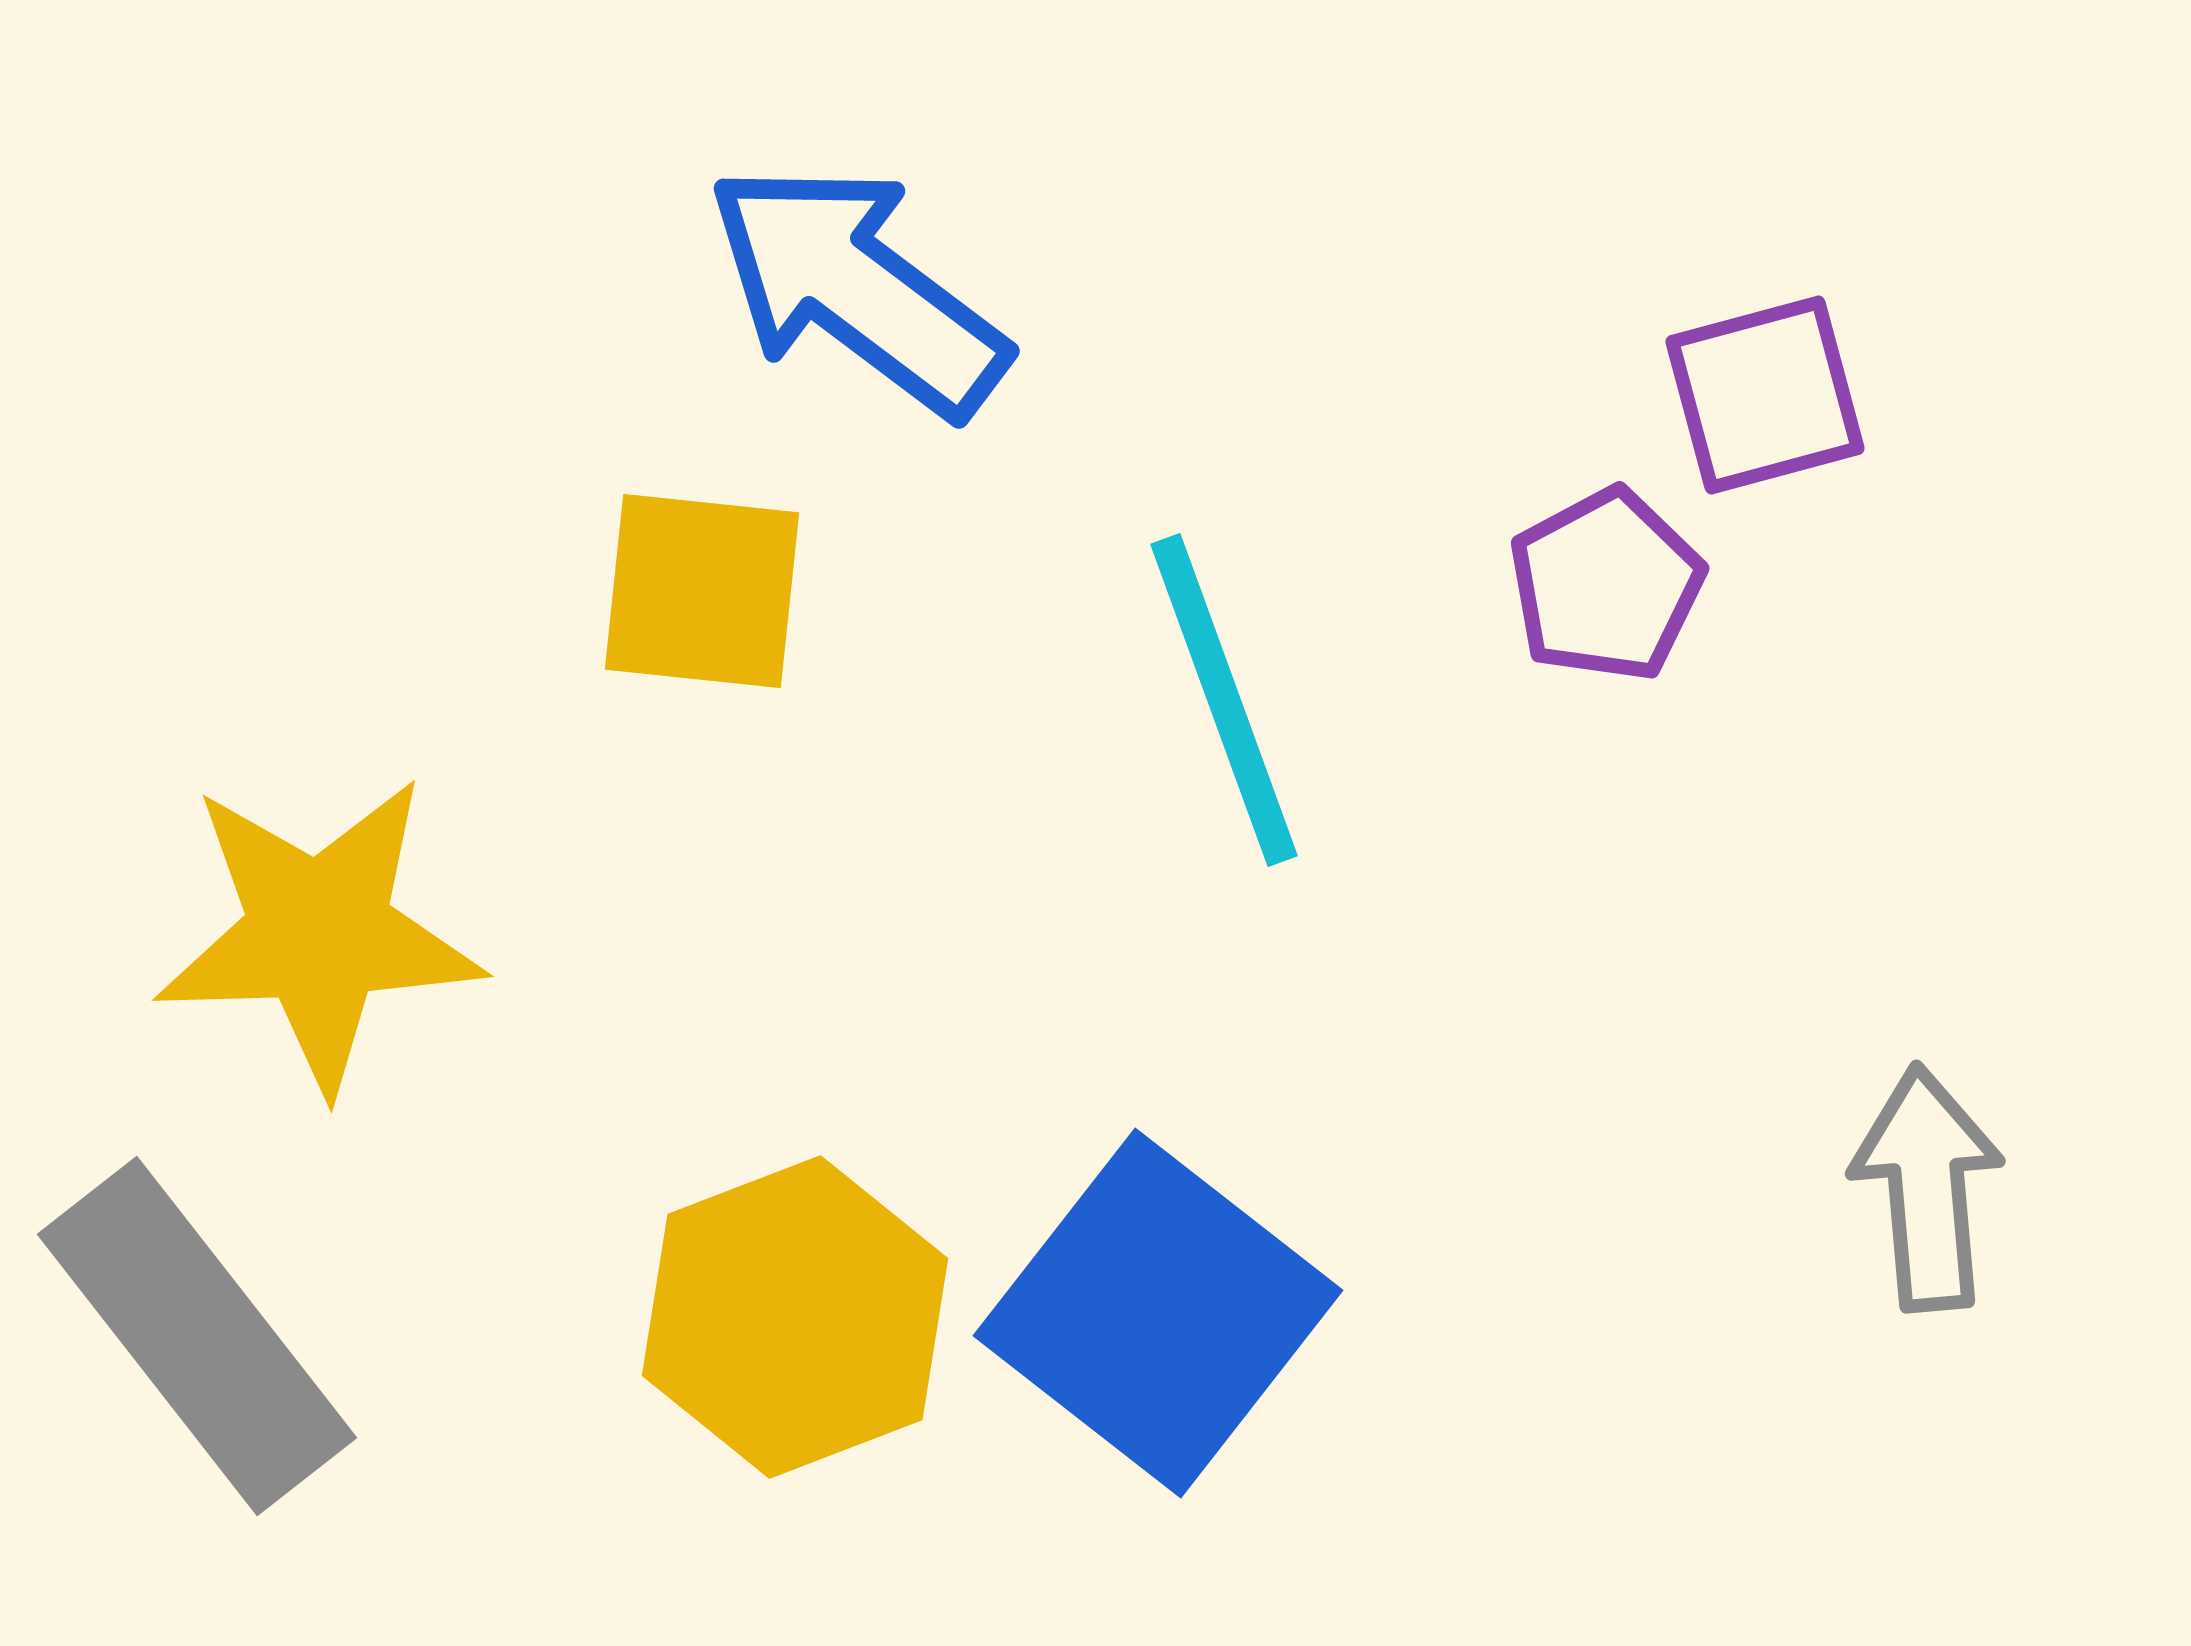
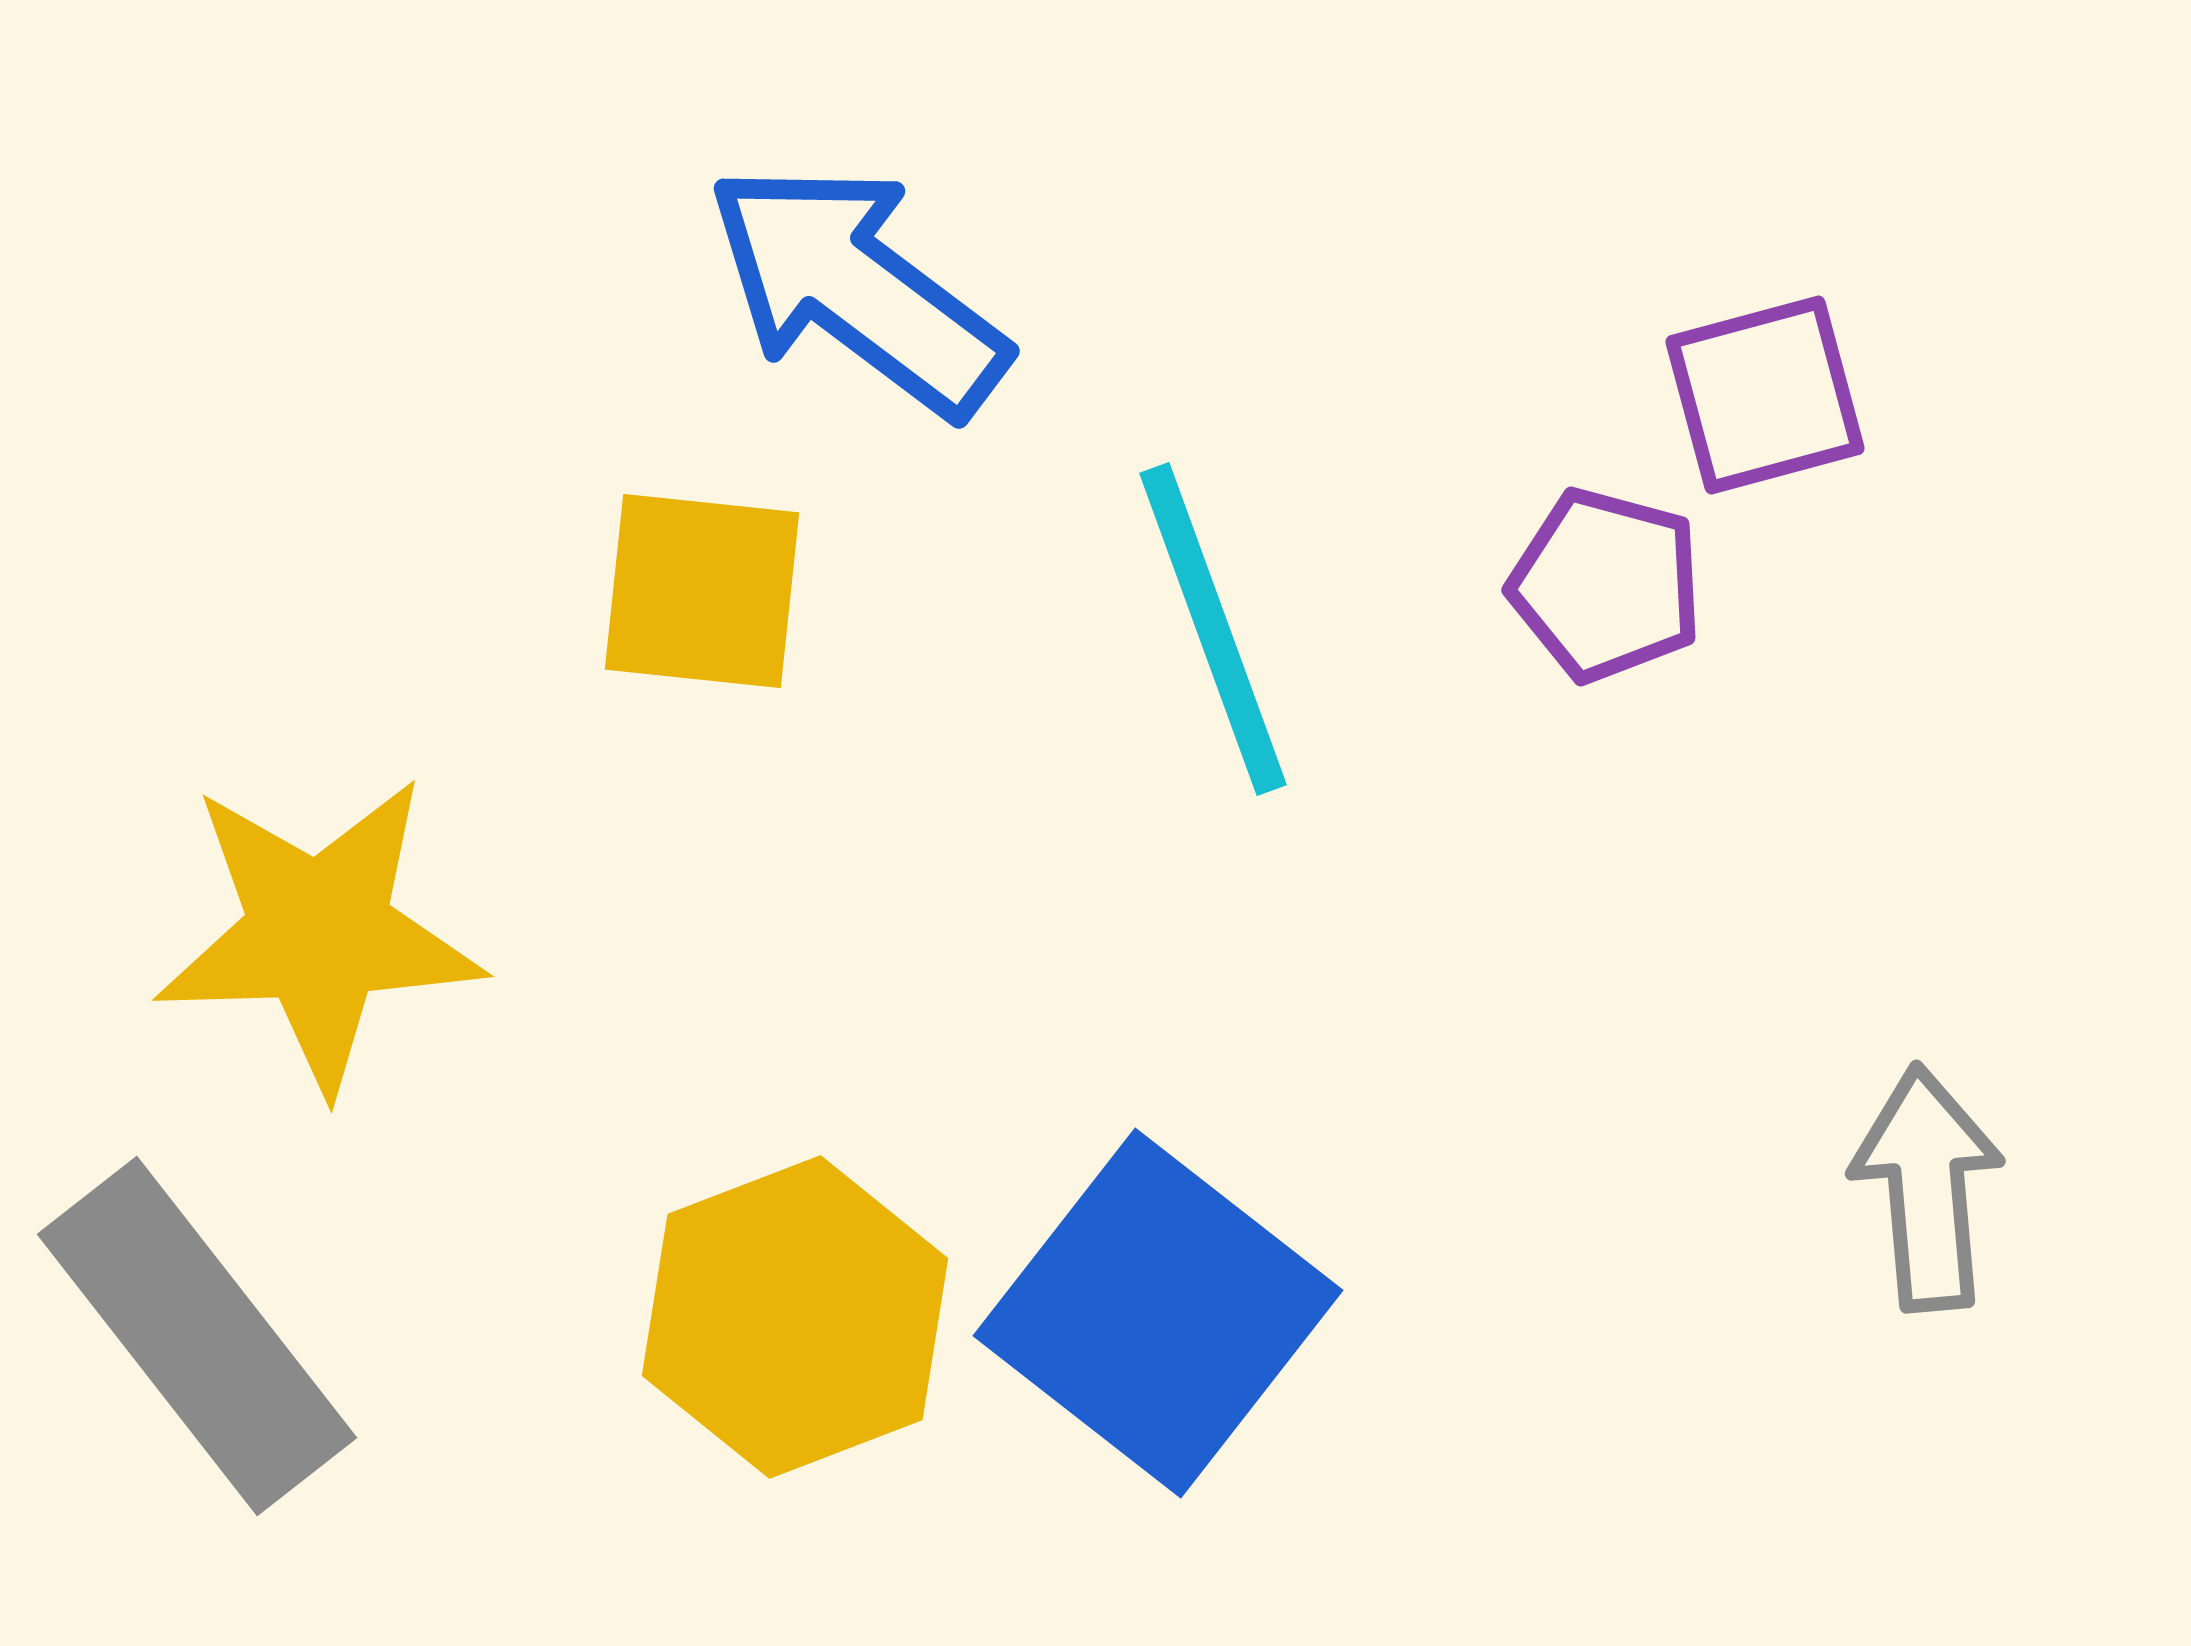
purple pentagon: rotated 29 degrees counterclockwise
cyan line: moved 11 px left, 71 px up
